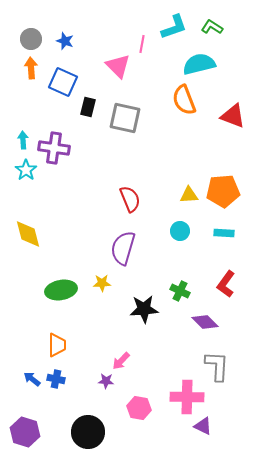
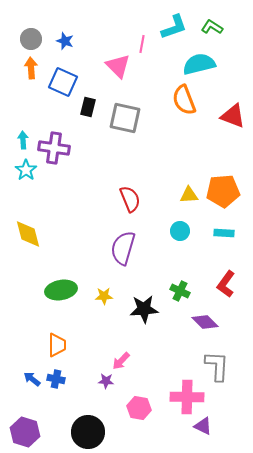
yellow star: moved 2 px right, 13 px down
